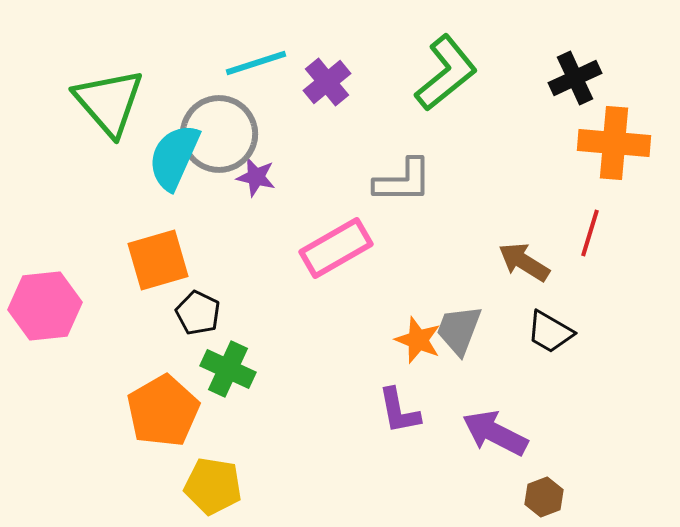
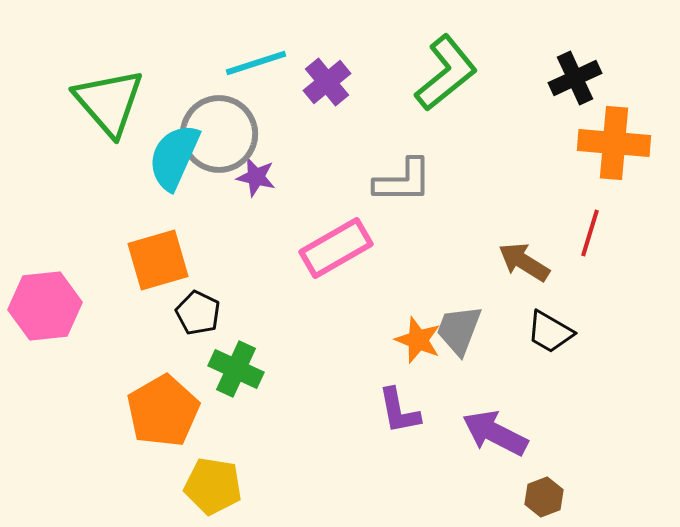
green cross: moved 8 px right
